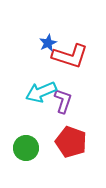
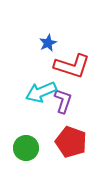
red L-shape: moved 2 px right, 10 px down
